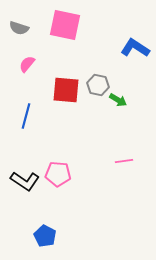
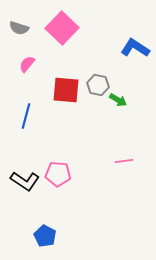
pink square: moved 3 px left, 3 px down; rotated 32 degrees clockwise
